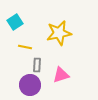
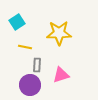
cyan square: moved 2 px right
yellow star: rotated 10 degrees clockwise
